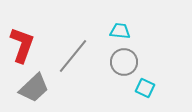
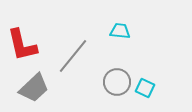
red L-shape: rotated 147 degrees clockwise
gray circle: moved 7 px left, 20 px down
